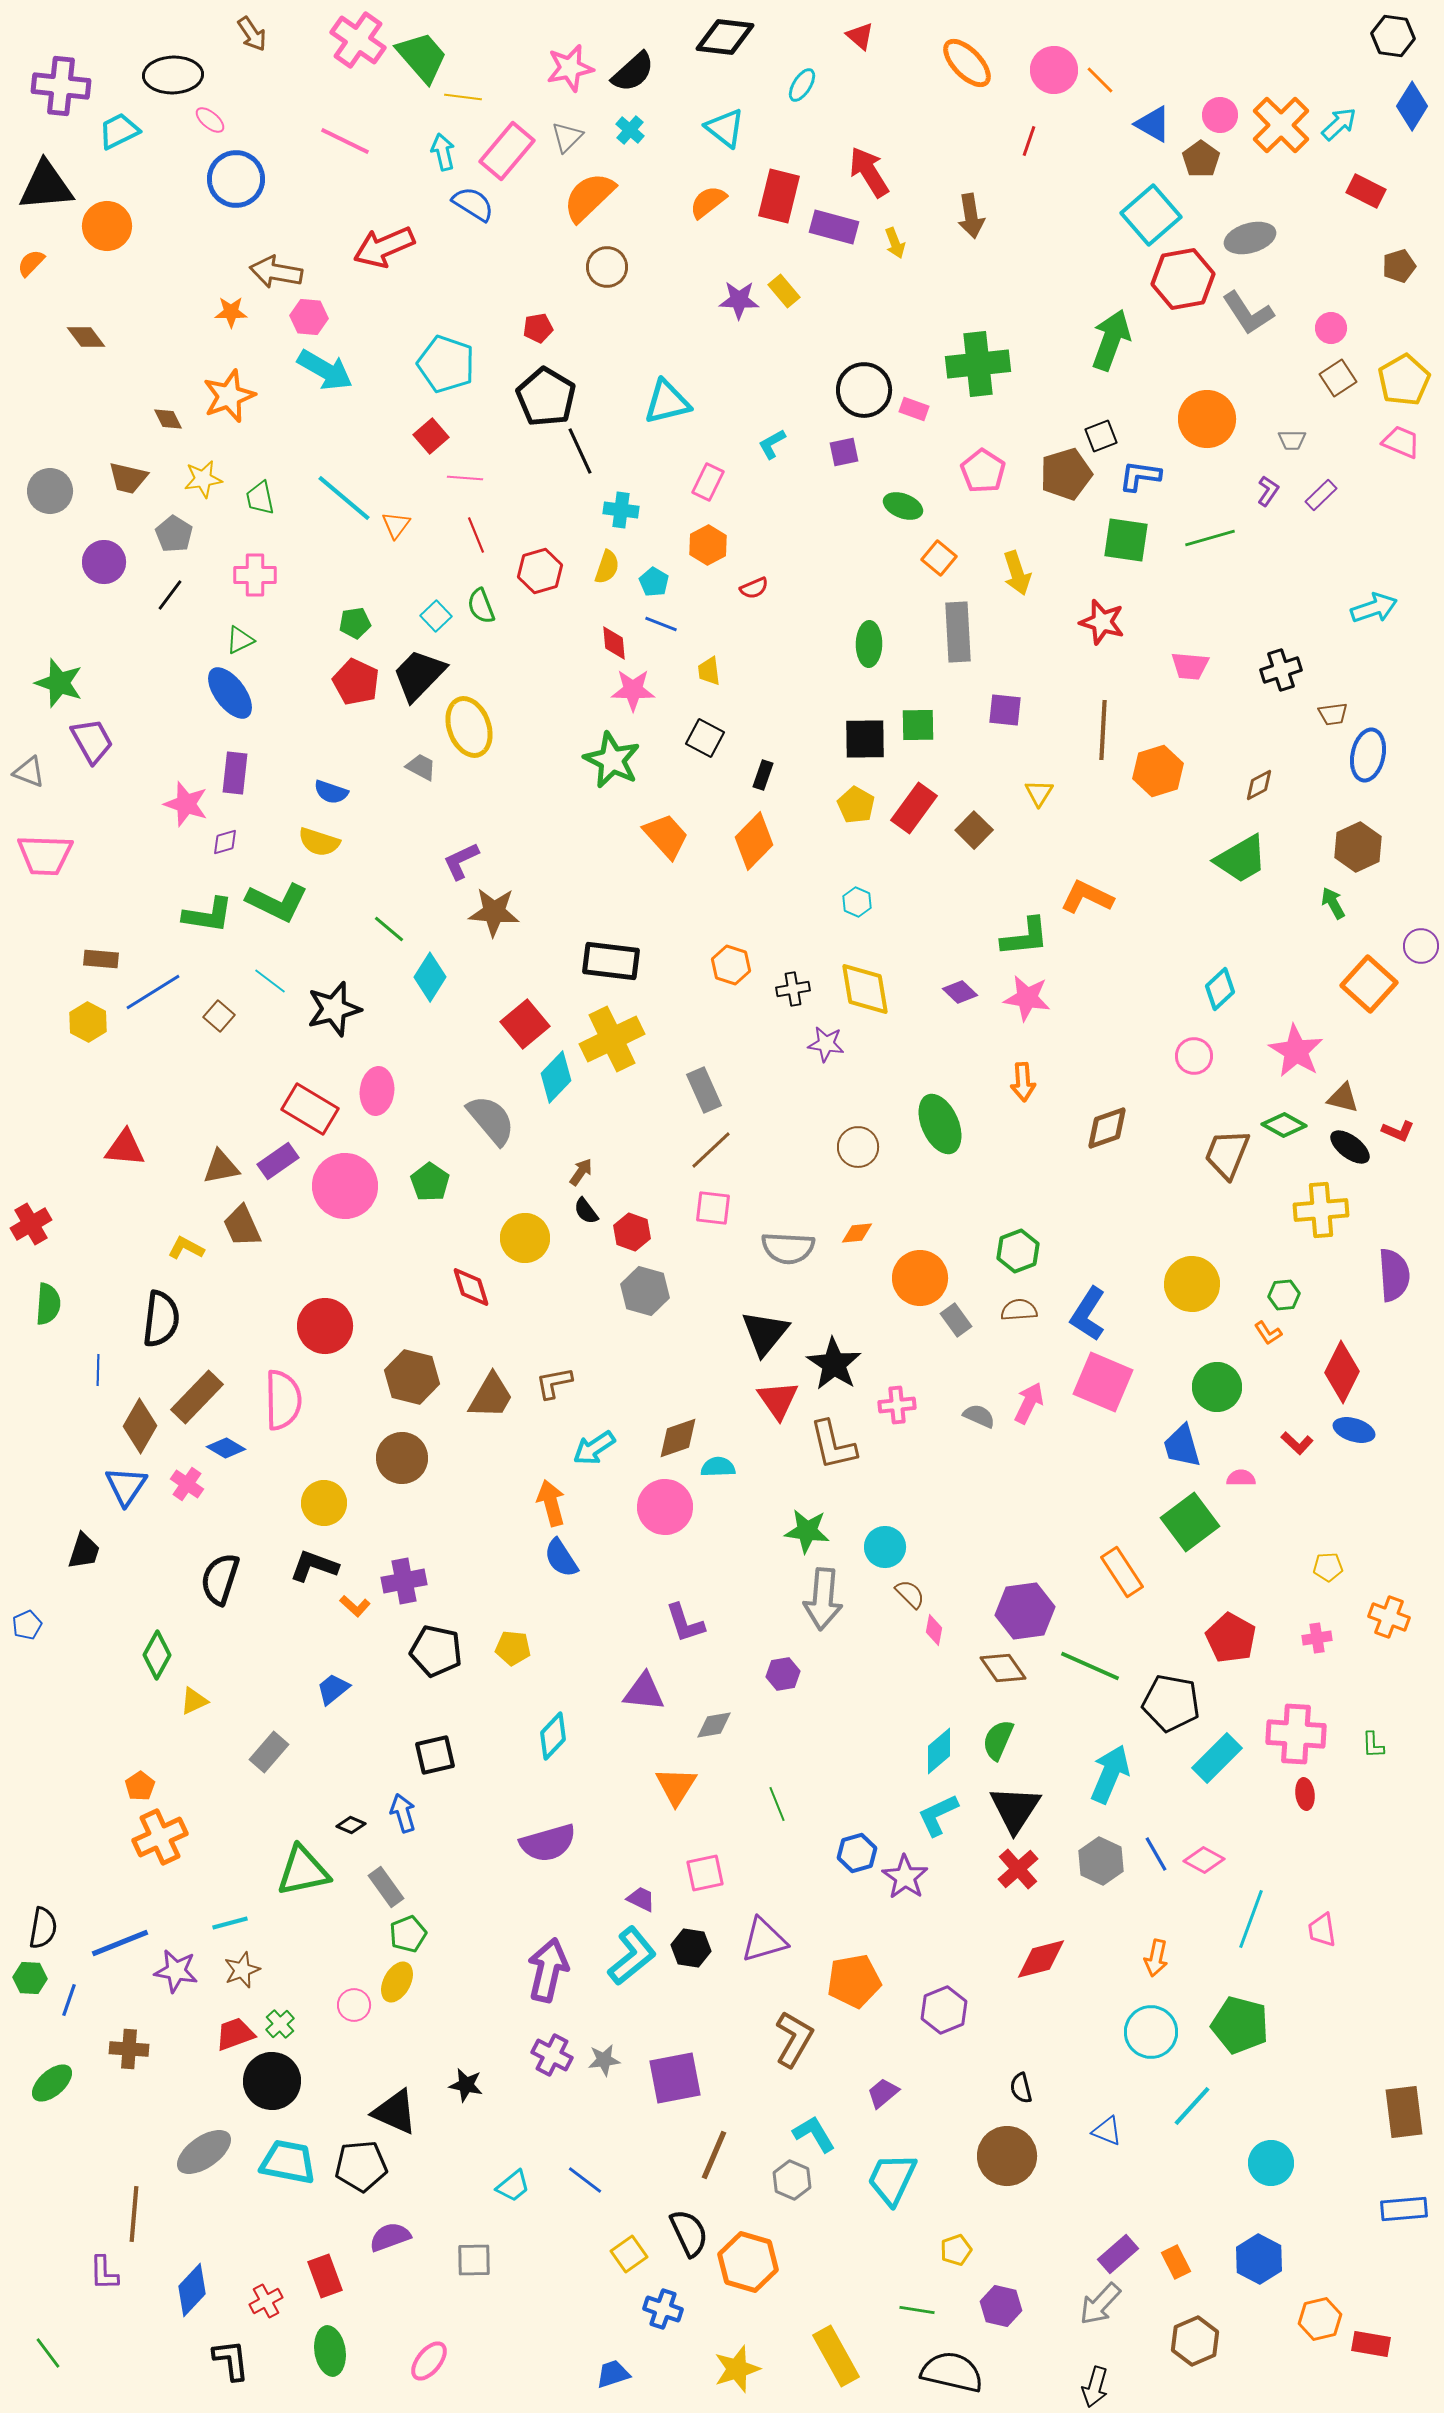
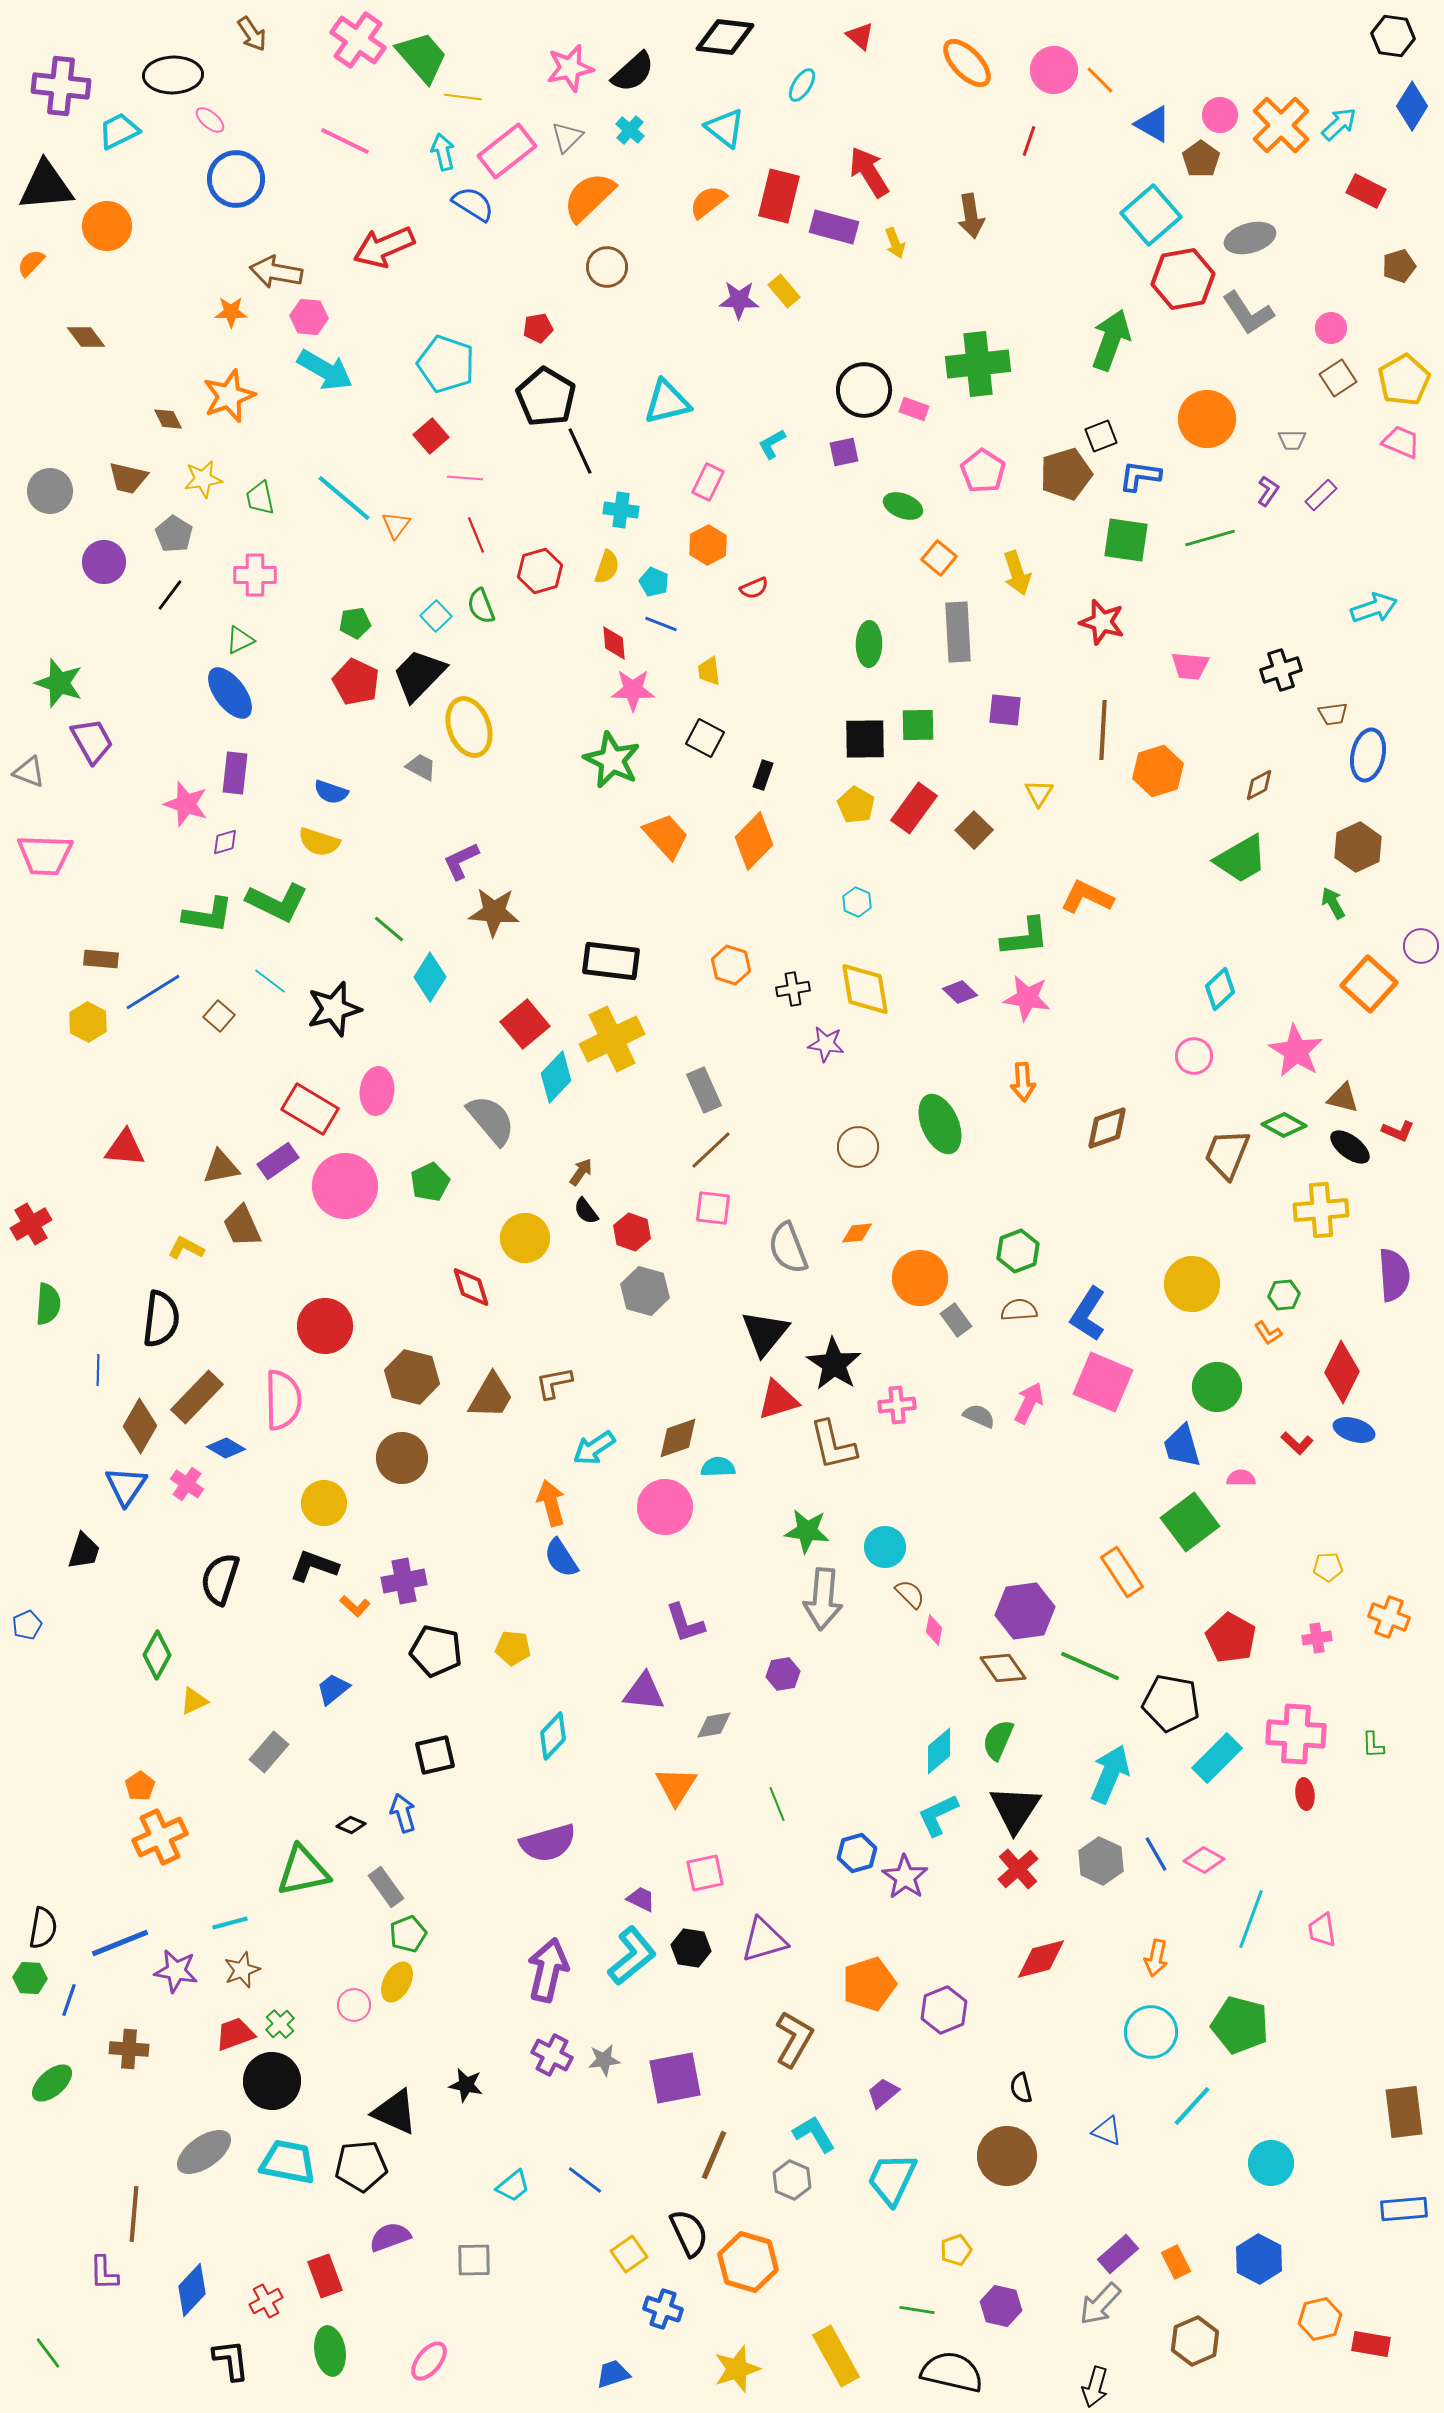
pink rectangle at (507, 151): rotated 12 degrees clockwise
cyan pentagon at (654, 582): rotated 8 degrees counterclockwise
green pentagon at (430, 1182): rotated 12 degrees clockwise
gray semicircle at (788, 1248): rotated 66 degrees clockwise
red triangle at (778, 1400): rotated 48 degrees clockwise
orange pentagon at (854, 1981): moved 15 px right, 3 px down; rotated 8 degrees counterclockwise
